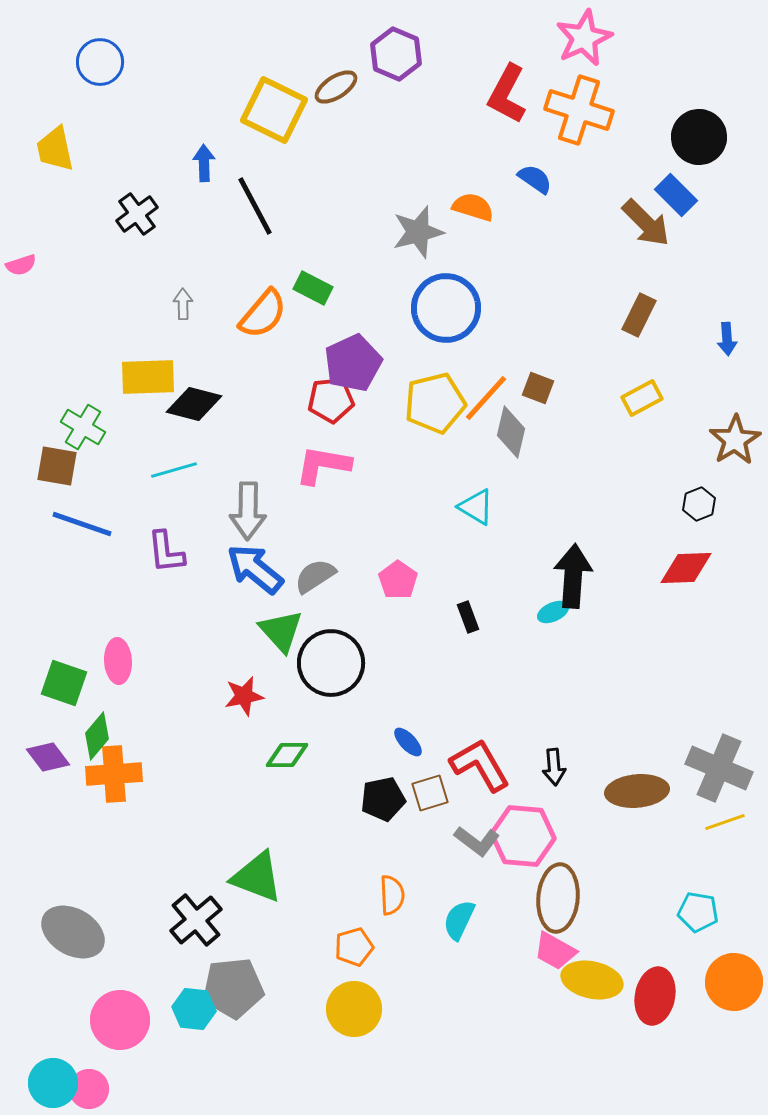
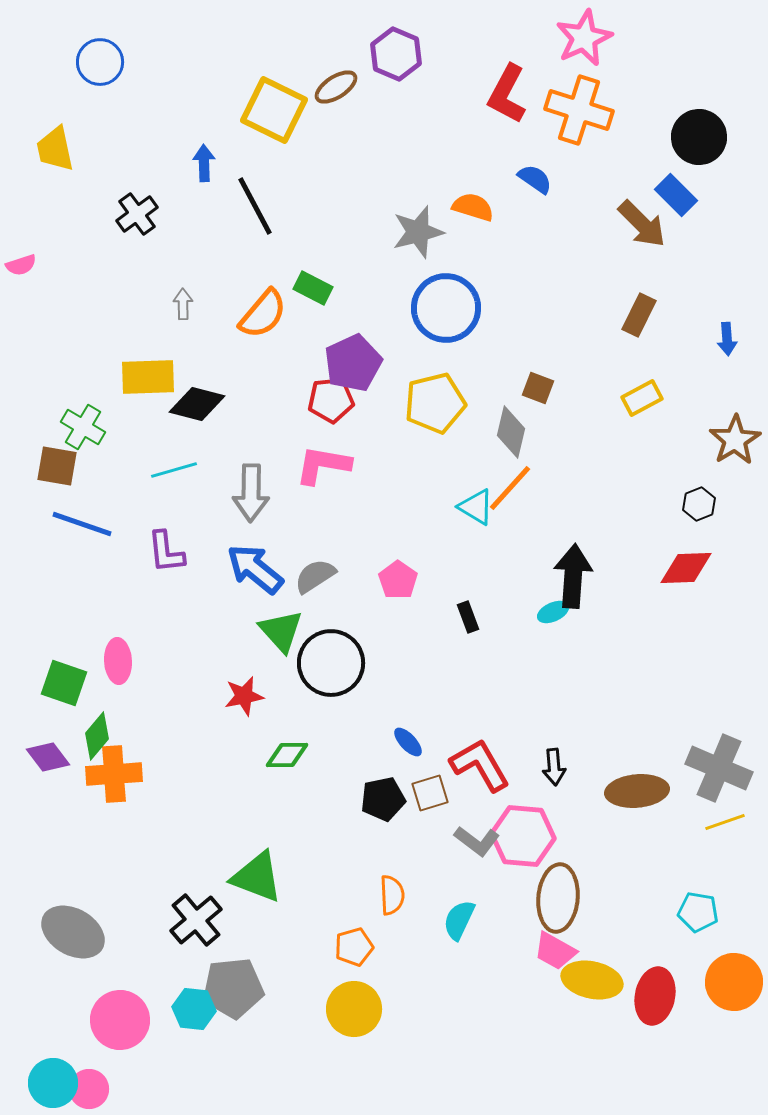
brown arrow at (646, 223): moved 4 px left, 1 px down
orange line at (486, 398): moved 24 px right, 90 px down
black diamond at (194, 404): moved 3 px right
gray arrow at (248, 511): moved 3 px right, 18 px up
